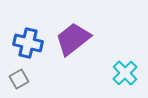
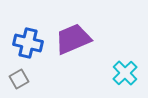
purple trapezoid: rotated 15 degrees clockwise
